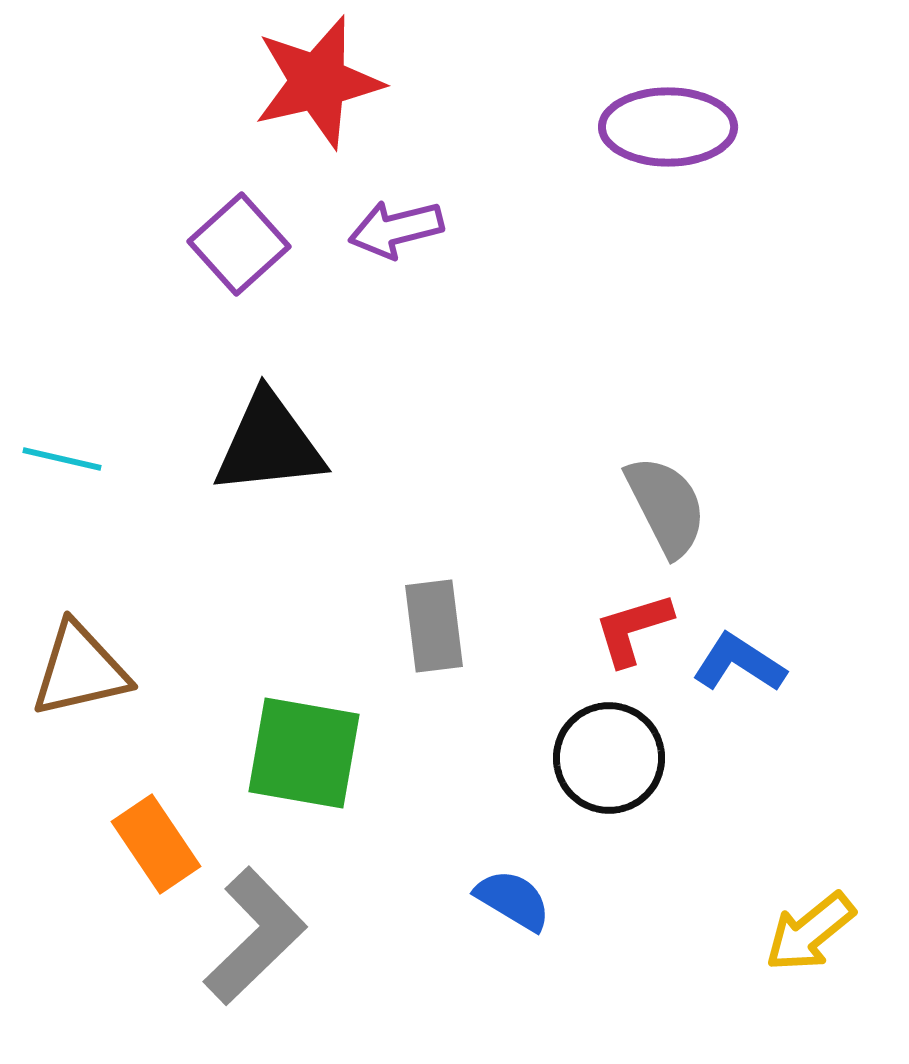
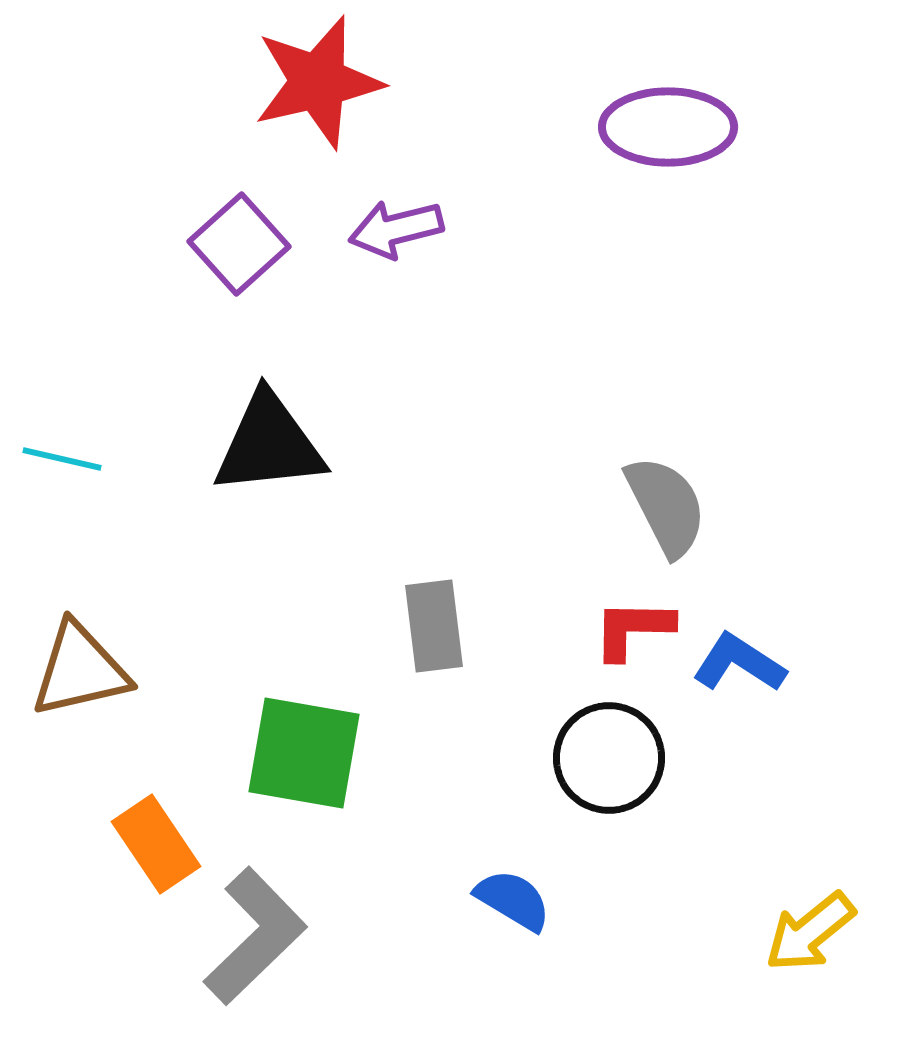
red L-shape: rotated 18 degrees clockwise
